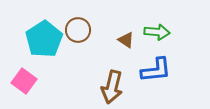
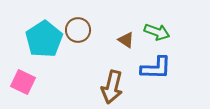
green arrow: rotated 15 degrees clockwise
blue L-shape: moved 2 px up; rotated 8 degrees clockwise
pink square: moved 1 px left, 1 px down; rotated 10 degrees counterclockwise
